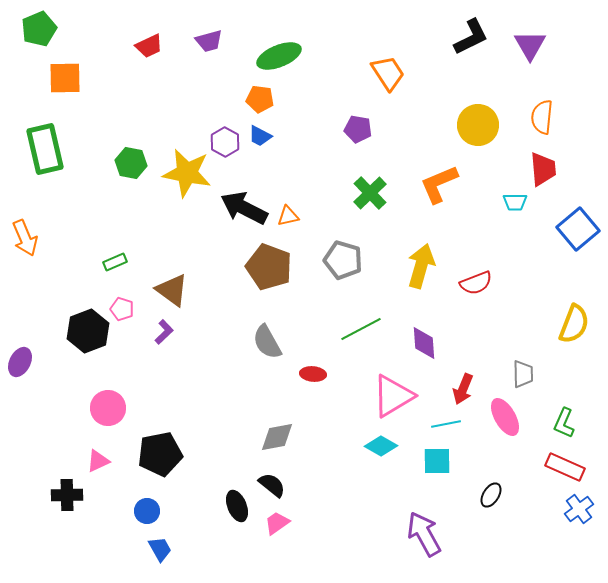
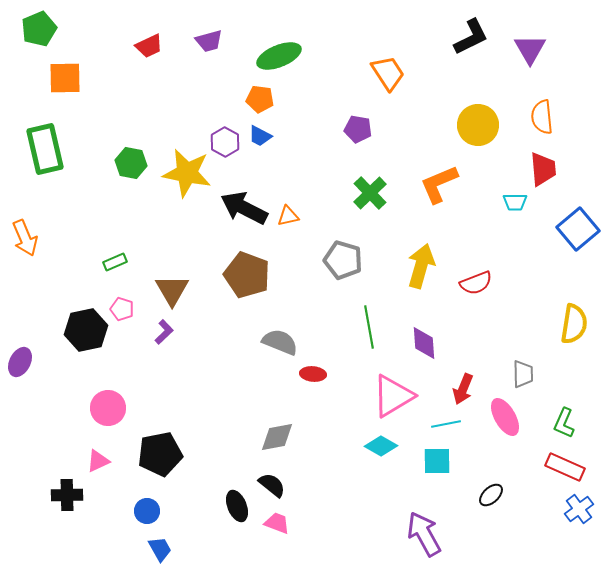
purple triangle at (530, 45): moved 4 px down
orange semicircle at (542, 117): rotated 12 degrees counterclockwise
brown pentagon at (269, 267): moved 22 px left, 8 px down
brown triangle at (172, 290): rotated 24 degrees clockwise
yellow semicircle at (574, 324): rotated 12 degrees counterclockwise
green line at (361, 329): moved 8 px right, 2 px up; rotated 72 degrees counterclockwise
black hexagon at (88, 331): moved 2 px left, 1 px up; rotated 9 degrees clockwise
gray semicircle at (267, 342): moved 13 px right; rotated 141 degrees clockwise
black ellipse at (491, 495): rotated 15 degrees clockwise
pink trapezoid at (277, 523): rotated 56 degrees clockwise
